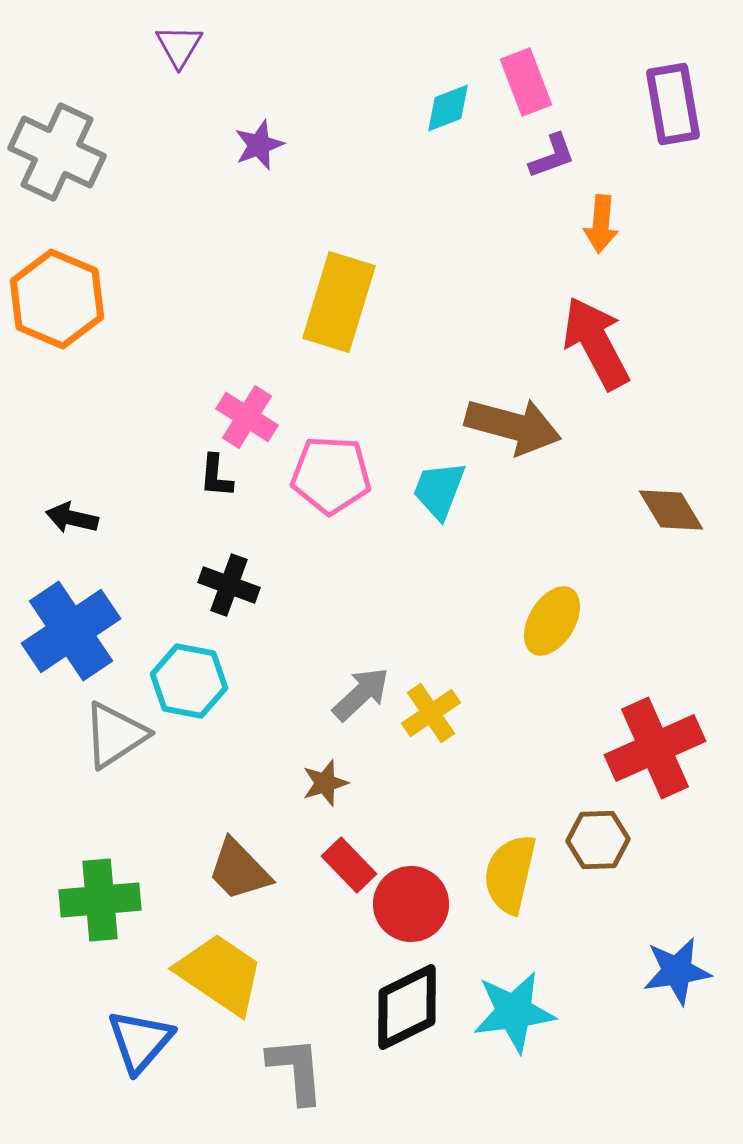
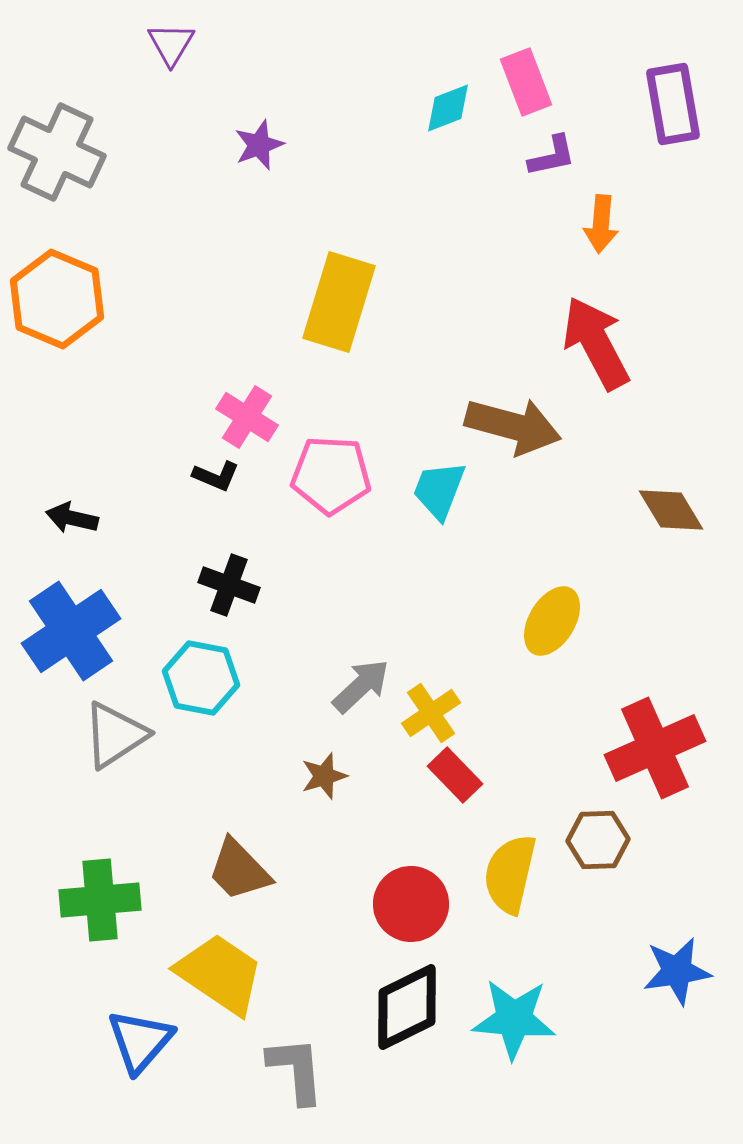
purple triangle: moved 8 px left, 2 px up
purple L-shape: rotated 8 degrees clockwise
black L-shape: rotated 72 degrees counterclockwise
cyan hexagon: moved 12 px right, 3 px up
gray arrow: moved 8 px up
brown star: moved 1 px left, 7 px up
red rectangle: moved 106 px right, 90 px up
cyan star: moved 7 px down; rotated 12 degrees clockwise
